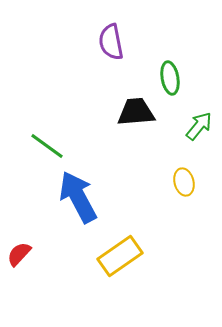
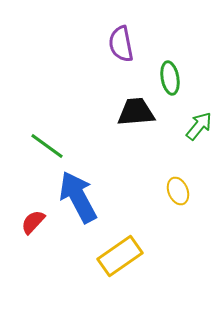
purple semicircle: moved 10 px right, 2 px down
yellow ellipse: moved 6 px left, 9 px down; rotated 8 degrees counterclockwise
red semicircle: moved 14 px right, 32 px up
